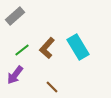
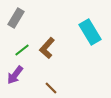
gray rectangle: moved 1 px right, 2 px down; rotated 18 degrees counterclockwise
cyan rectangle: moved 12 px right, 15 px up
brown line: moved 1 px left, 1 px down
